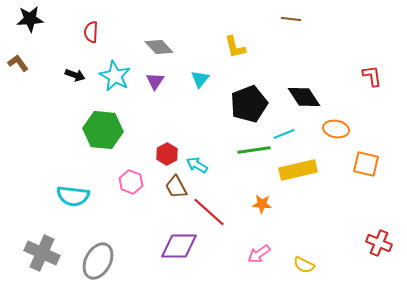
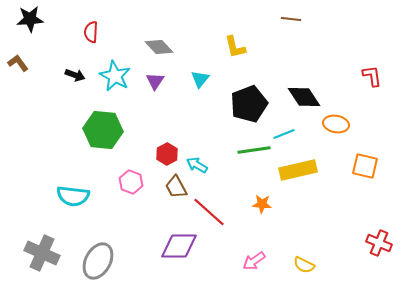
orange ellipse: moved 5 px up
orange square: moved 1 px left, 2 px down
pink arrow: moved 5 px left, 7 px down
